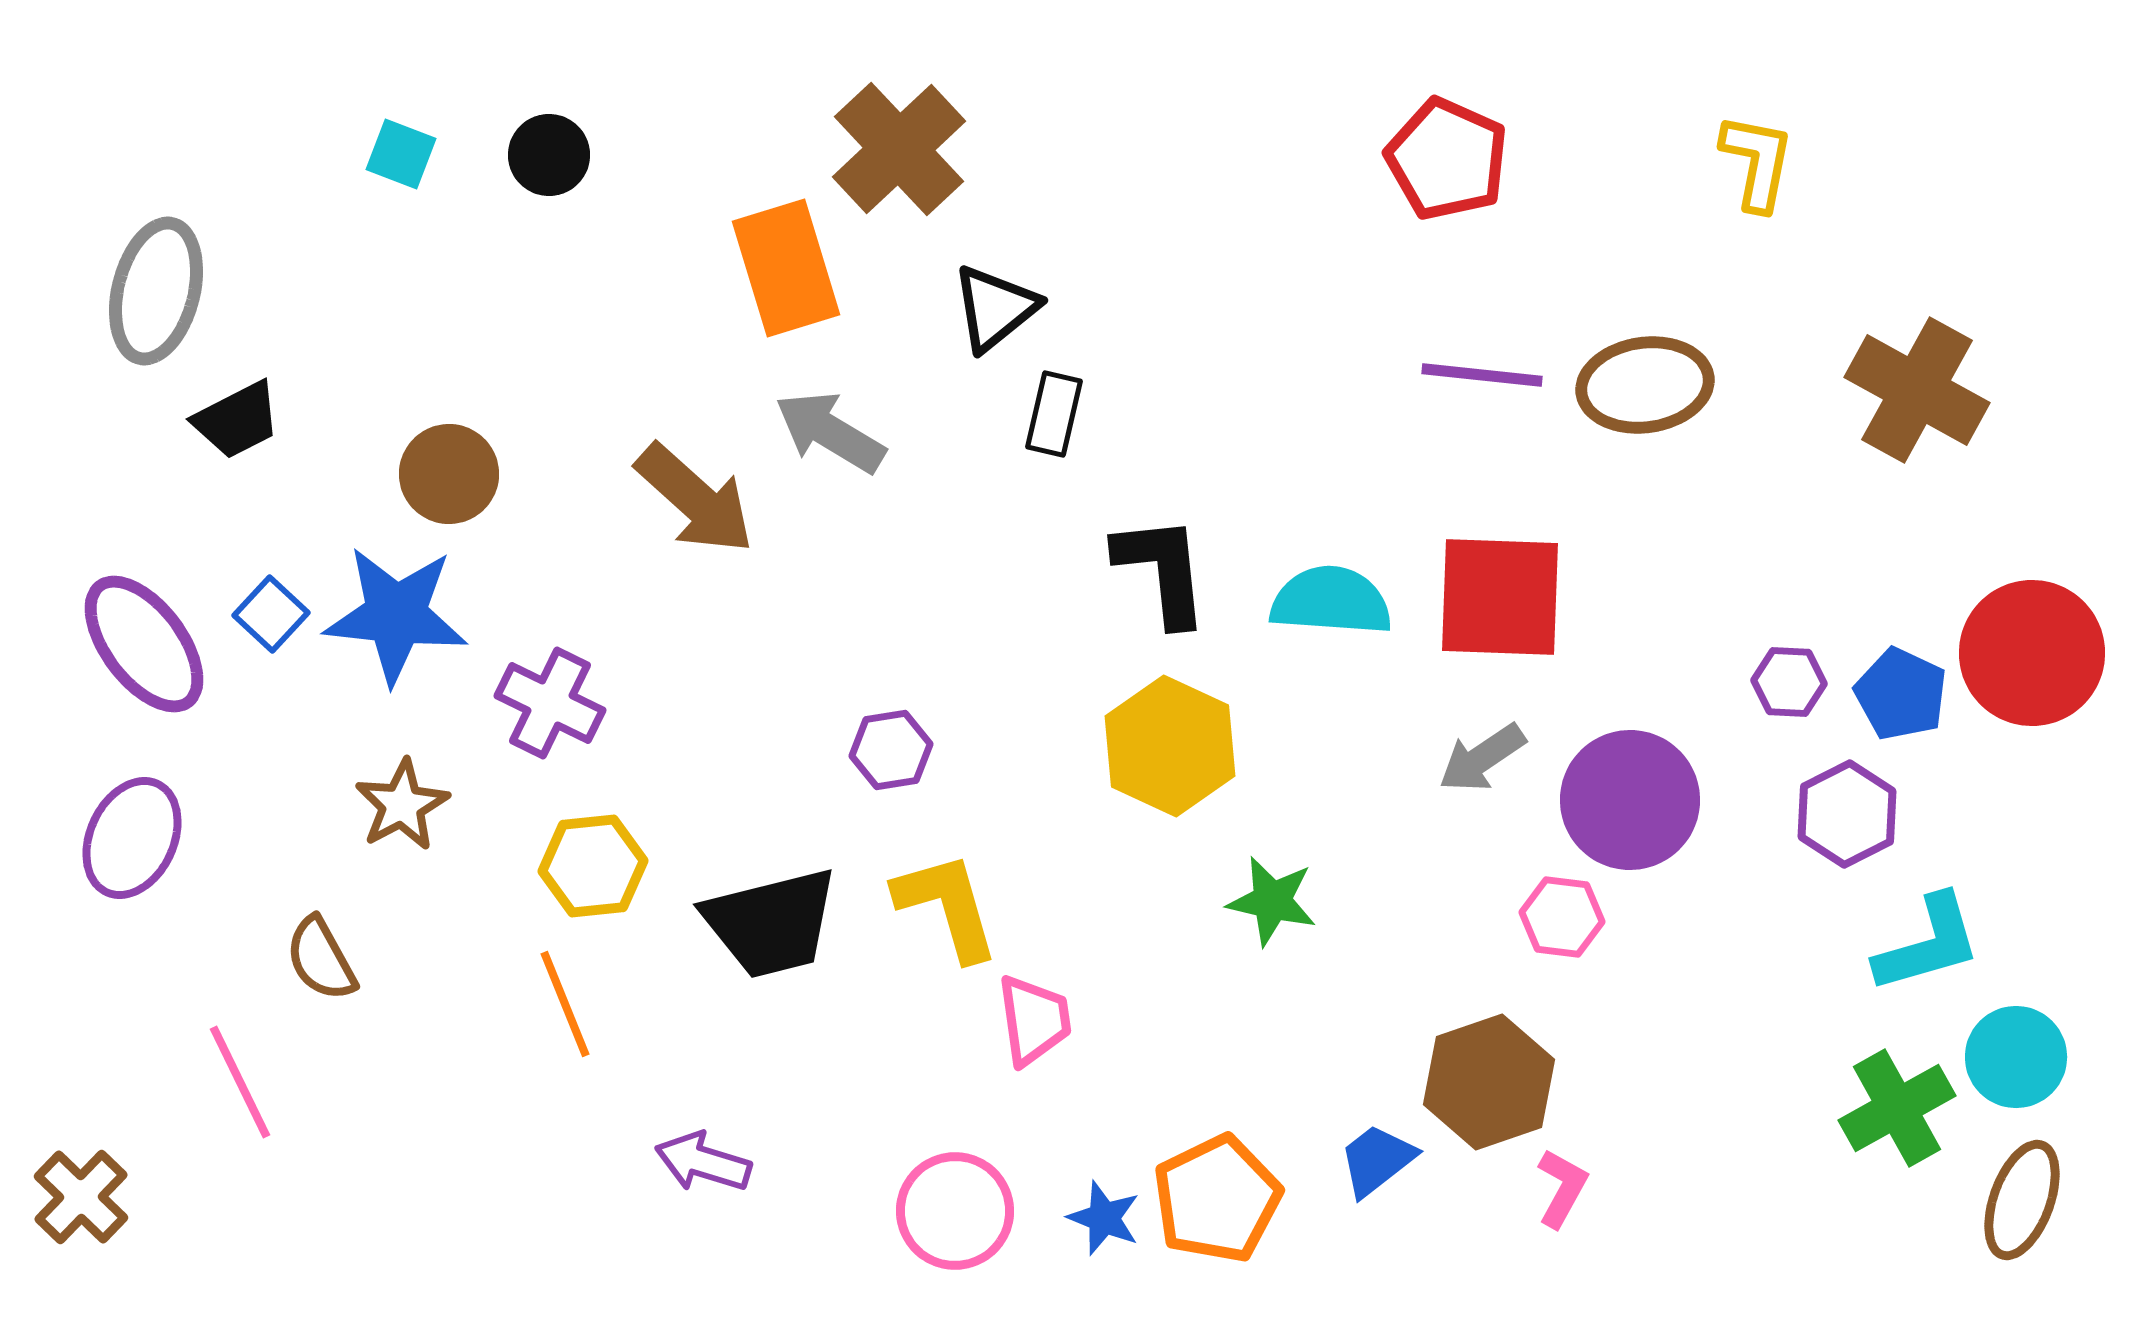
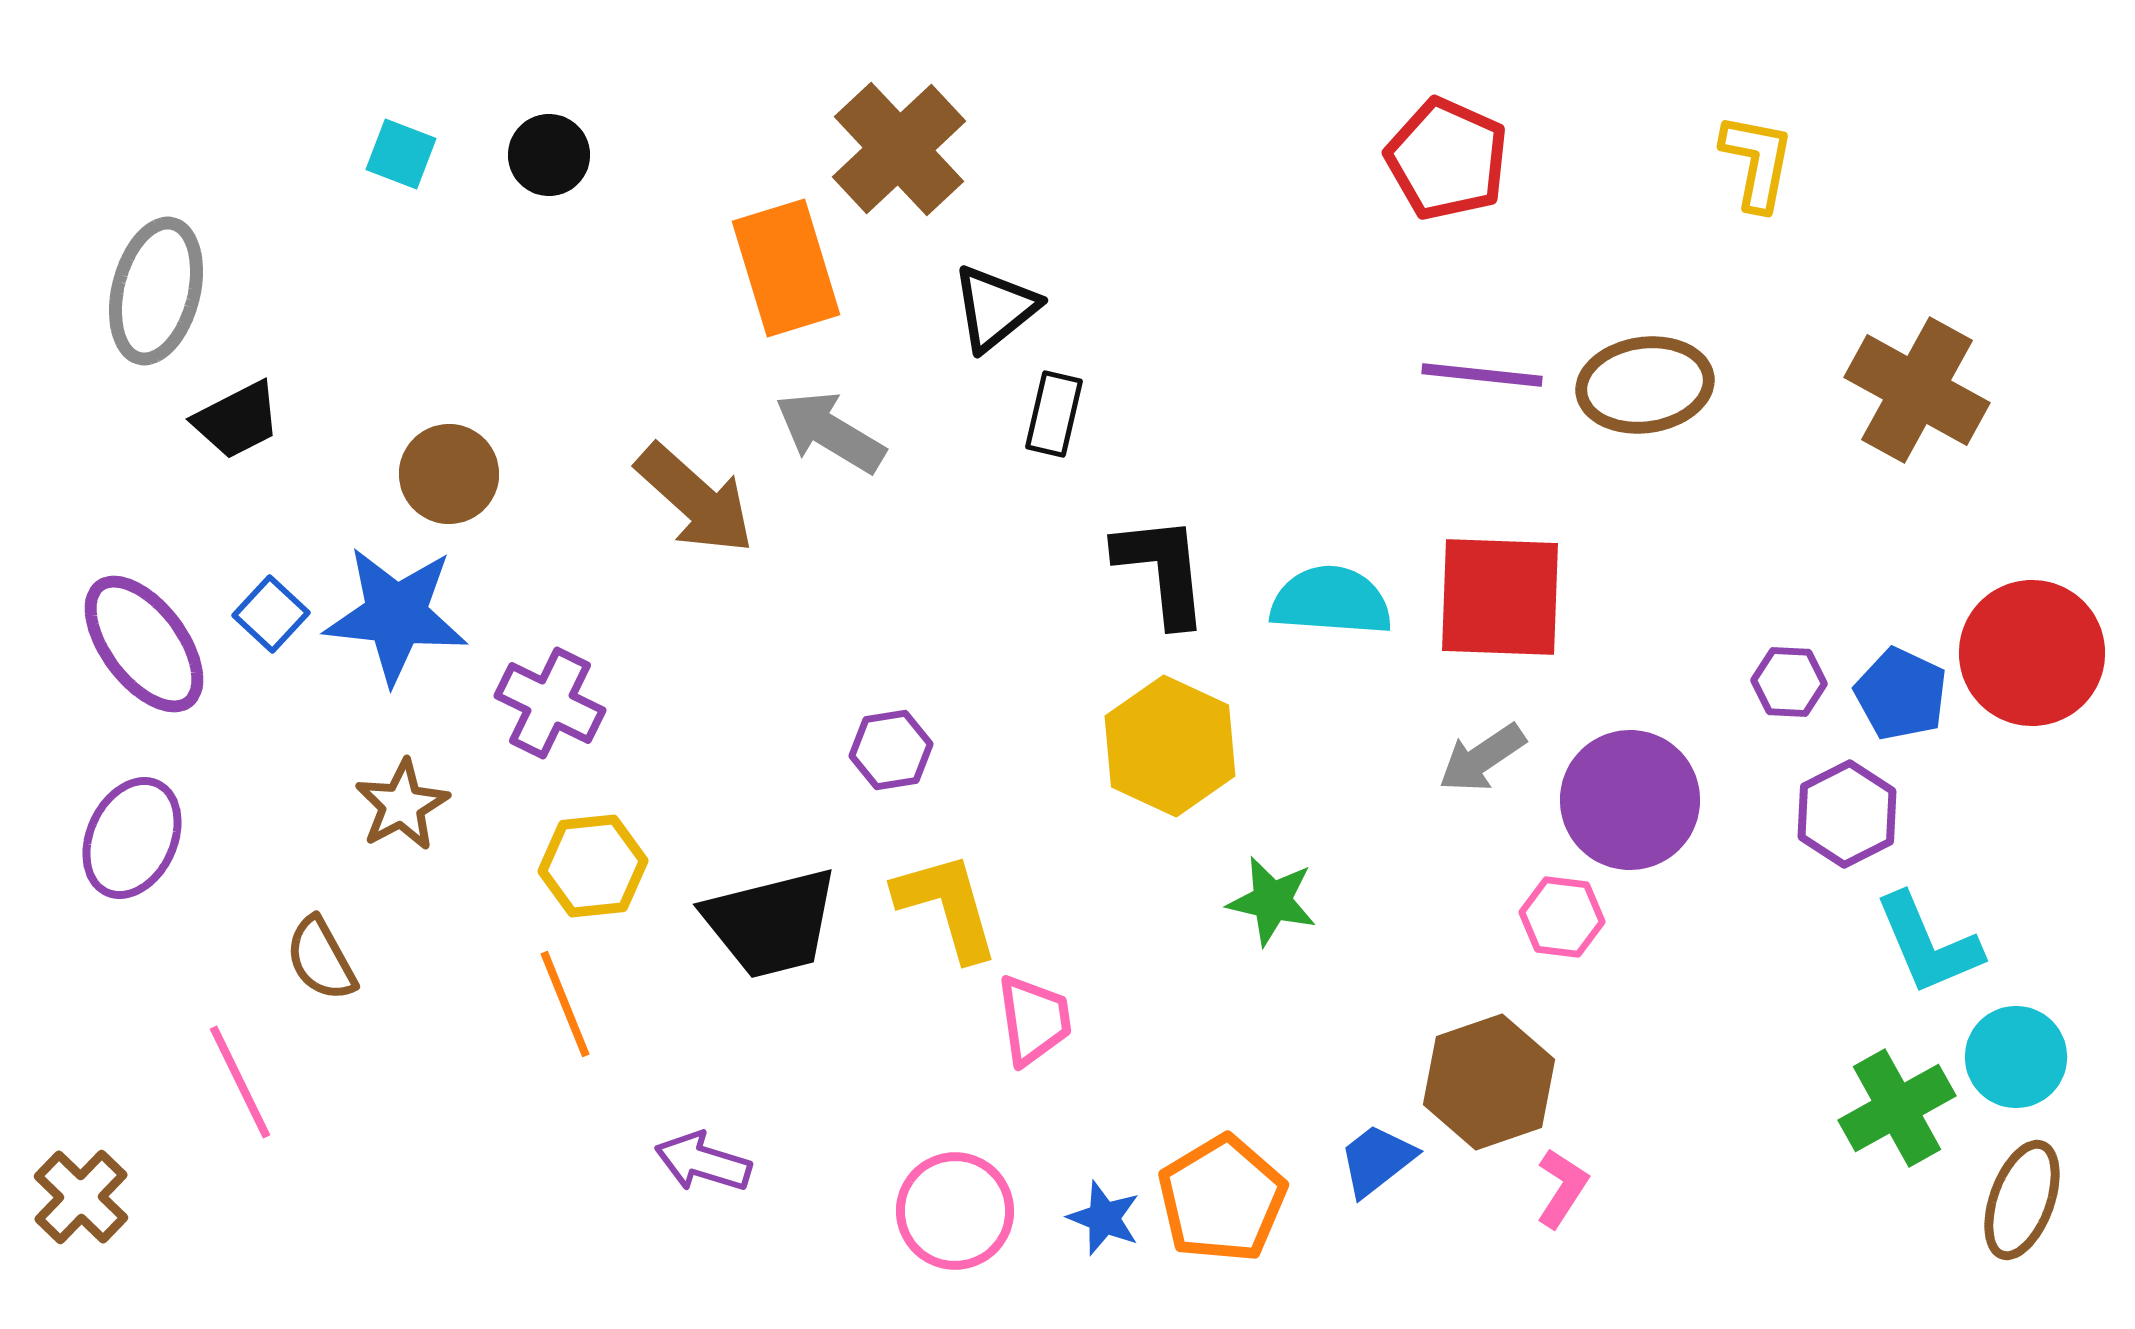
cyan L-shape at (1928, 944): rotated 83 degrees clockwise
pink L-shape at (1562, 1188): rotated 4 degrees clockwise
orange pentagon at (1217, 1199): moved 5 px right; rotated 5 degrees counterclockwise
